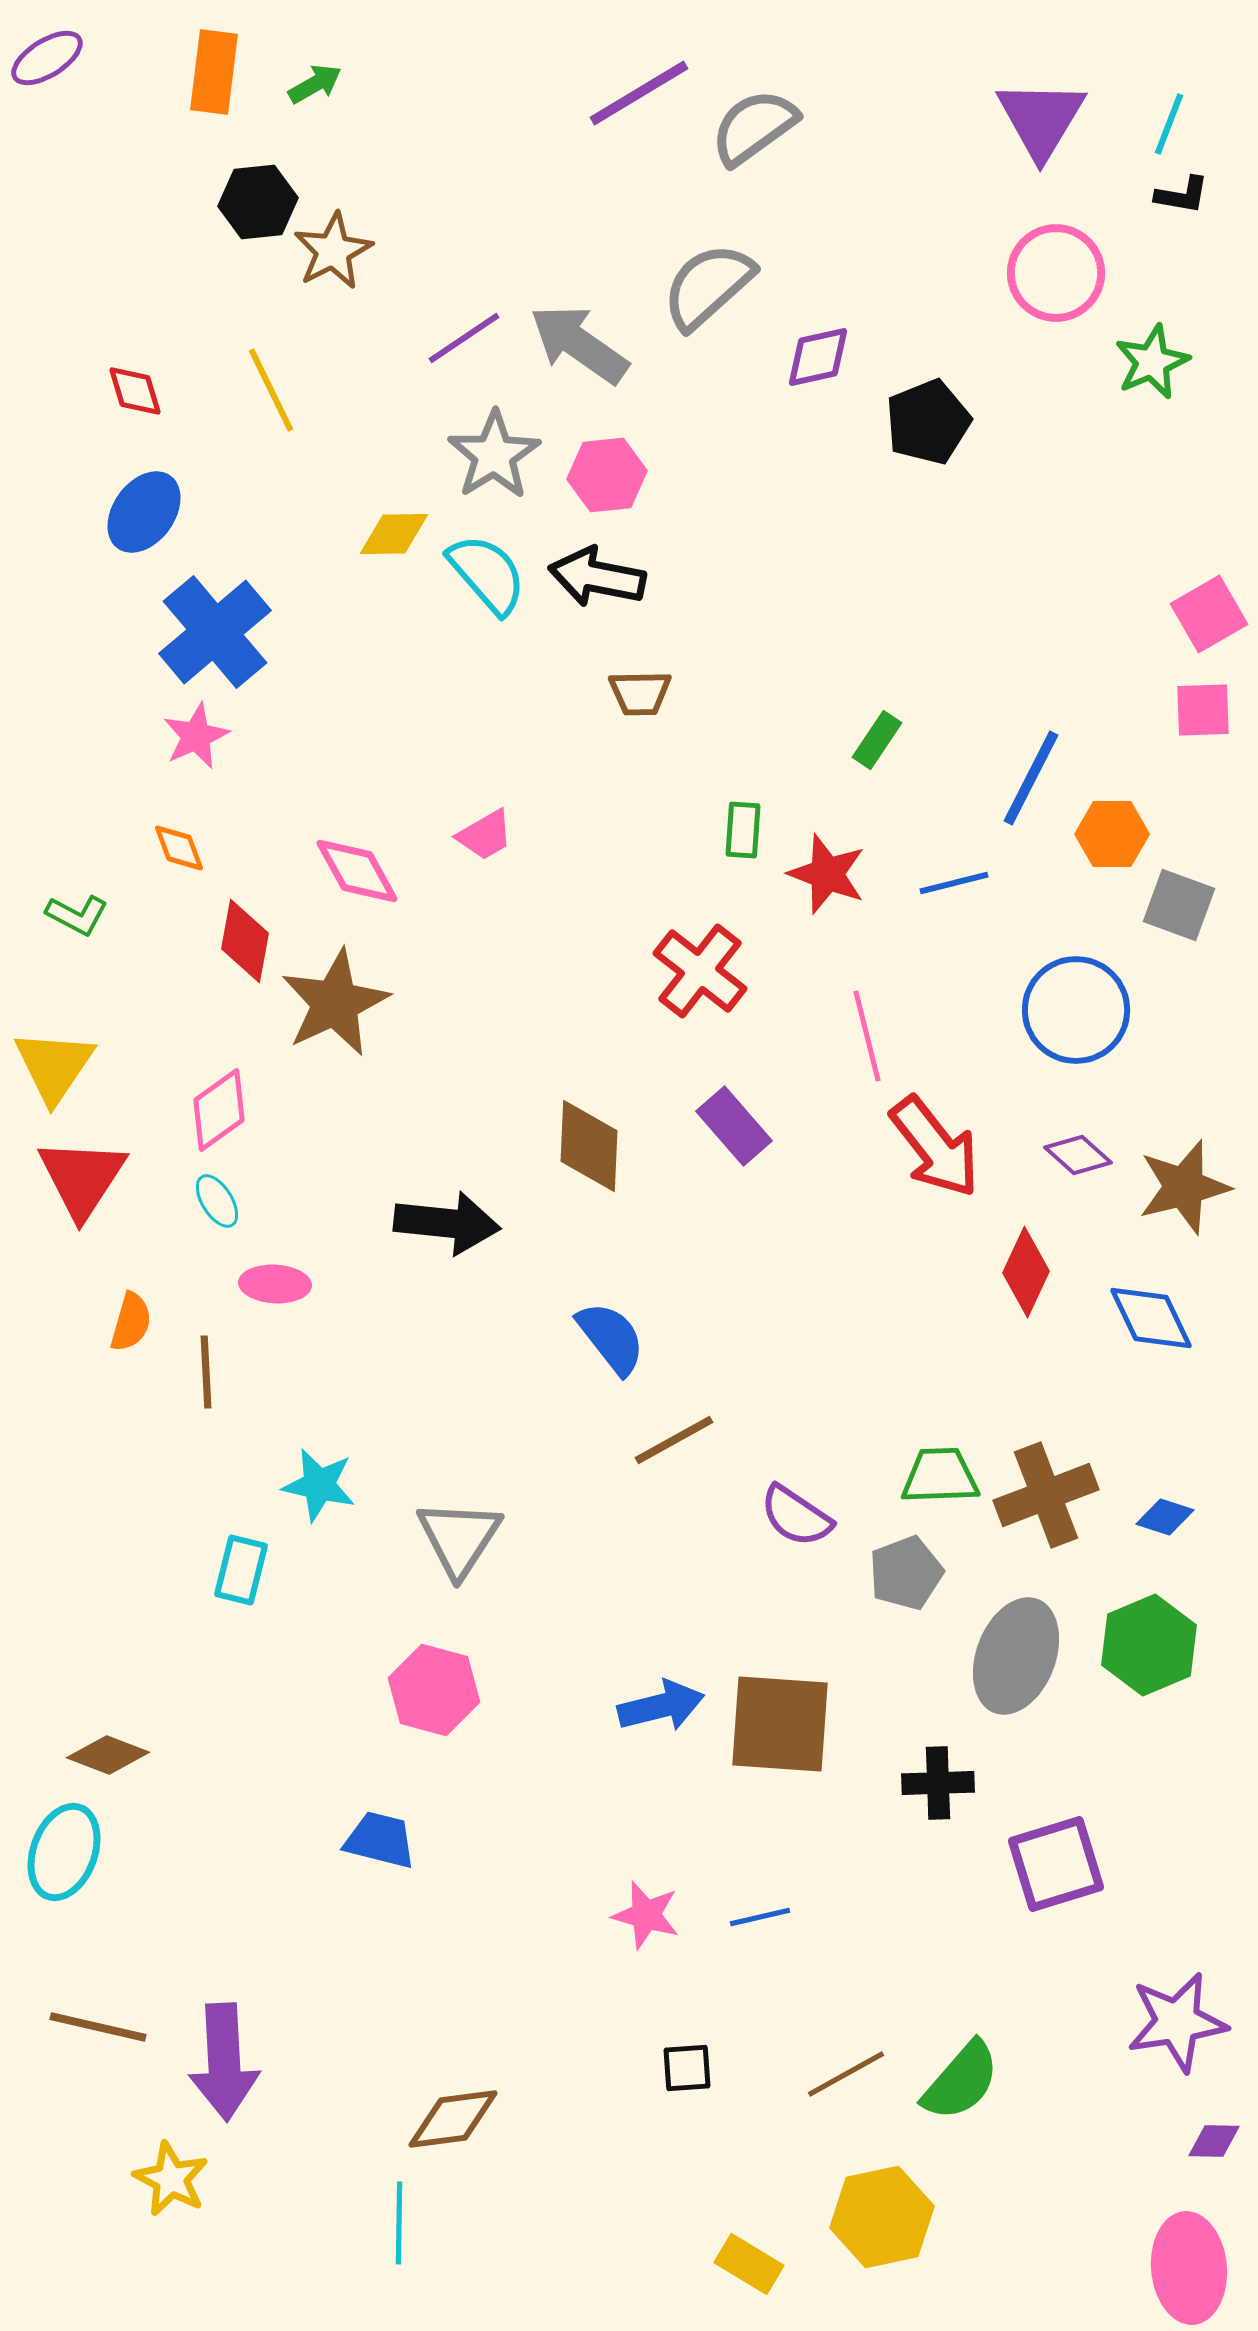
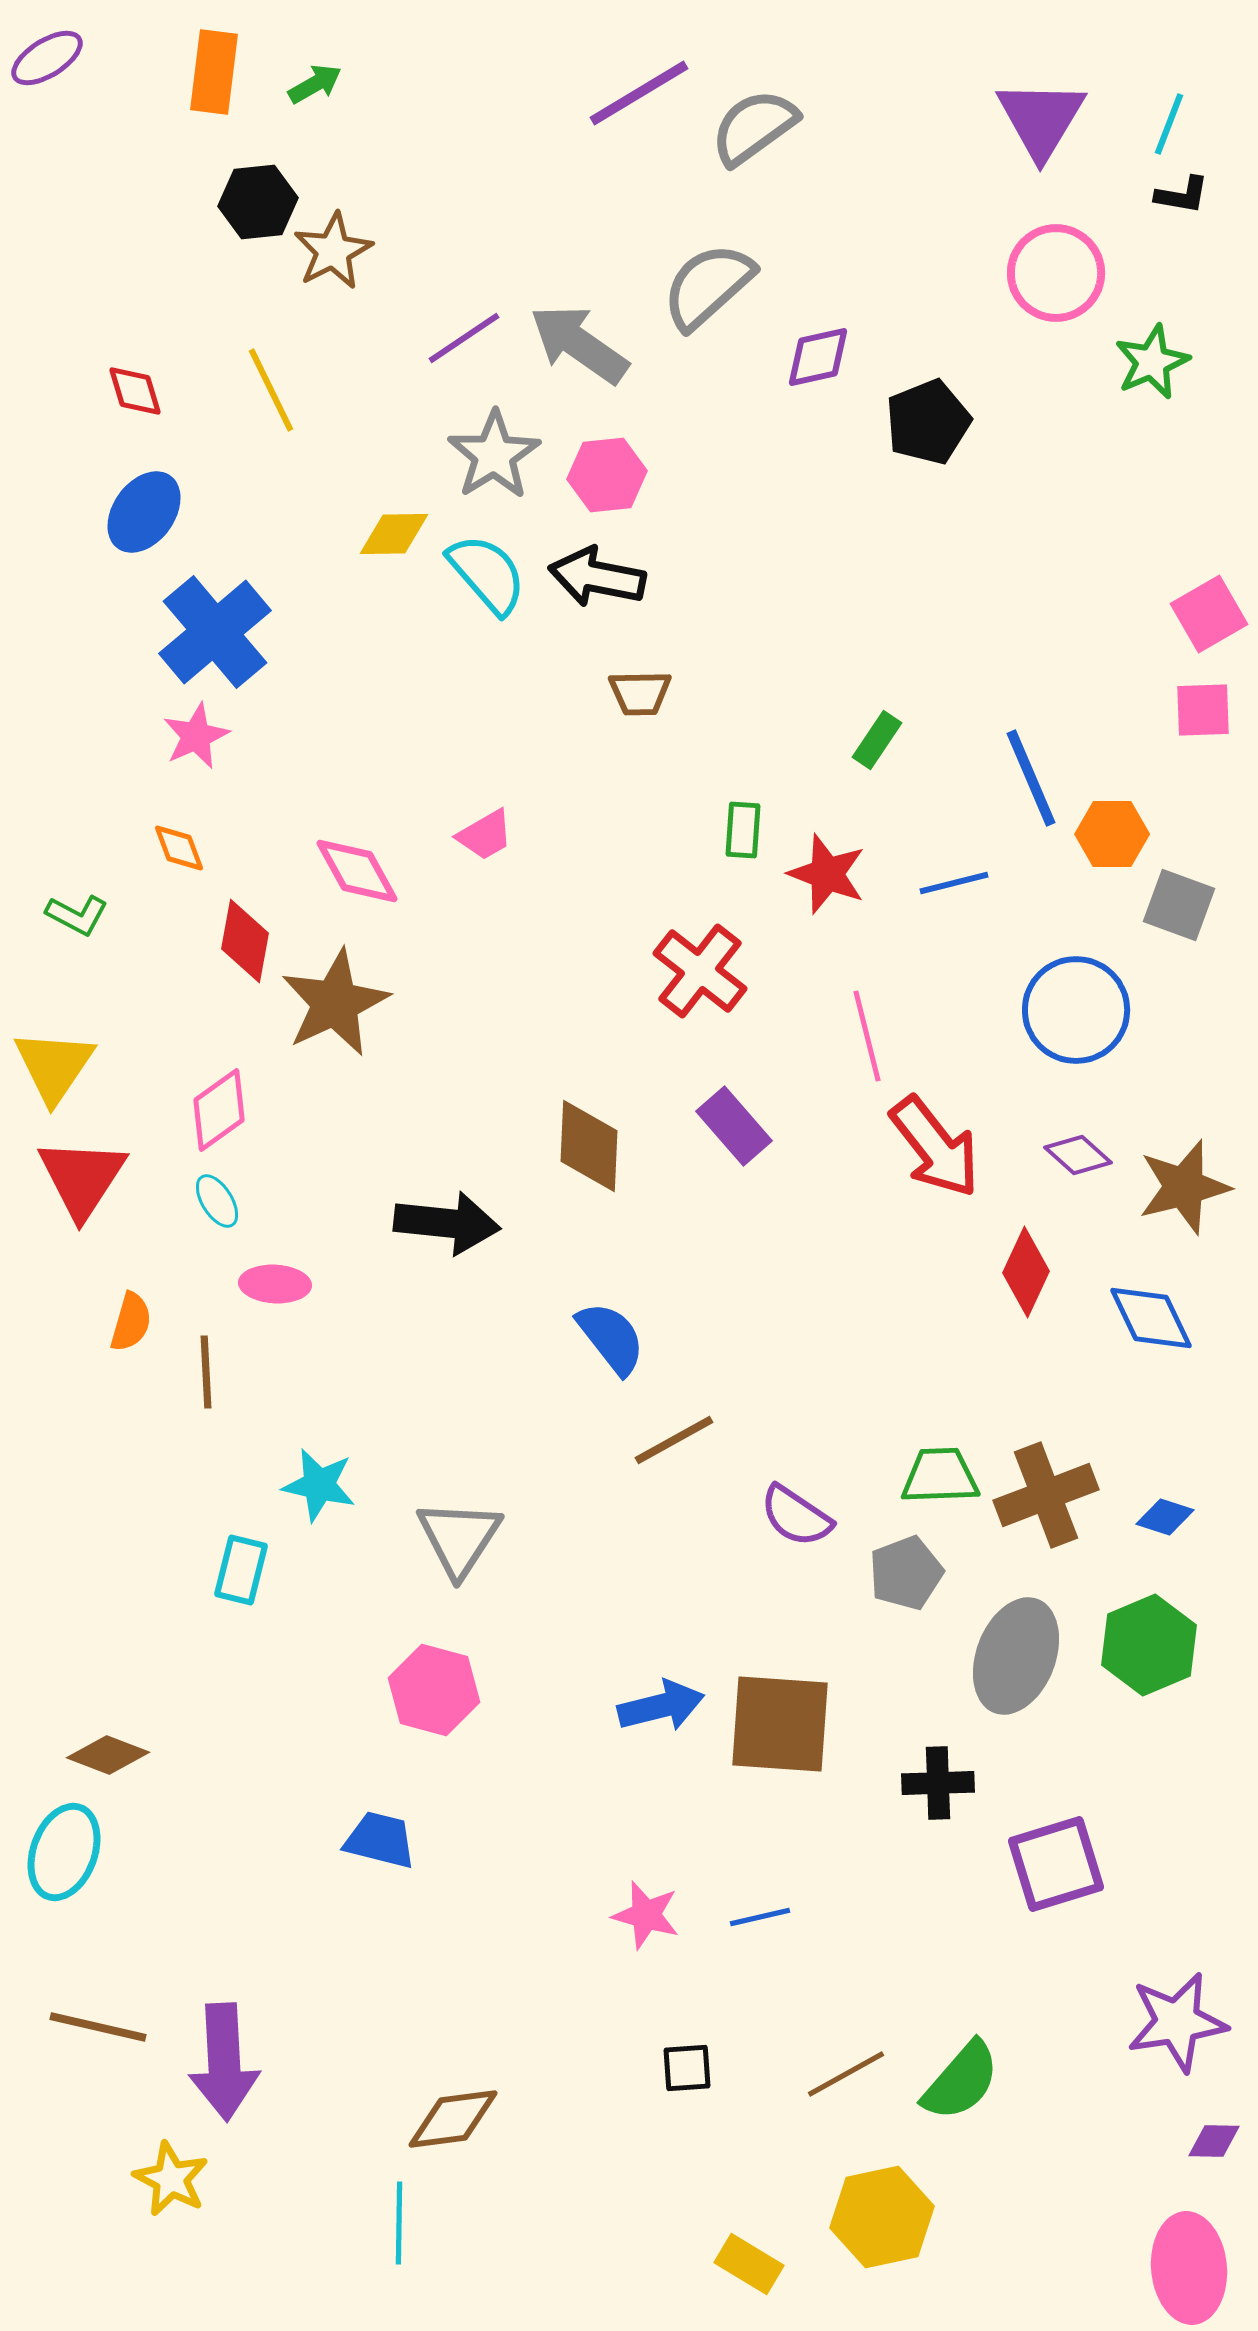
blue line at (1031, 778): rotated 50 degrees counterclockwise
